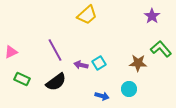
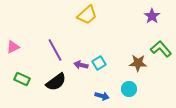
pink triangle: moved 2 px right, 5 px up
